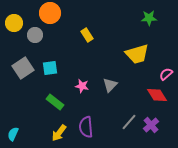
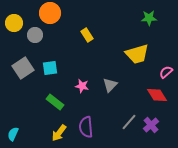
pink semicircle: moved 2 px up
